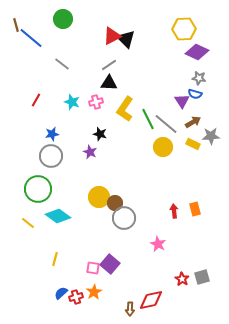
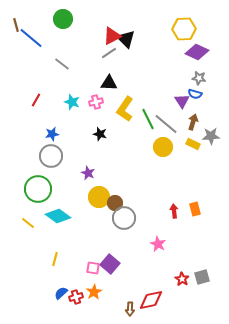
gray line at (109, 65): moved 12 px up
brown arrow at (193, 122): rotated 42 degrees counterclockwise
purple star at (90, 152): moved 2 px left, 21 px down
